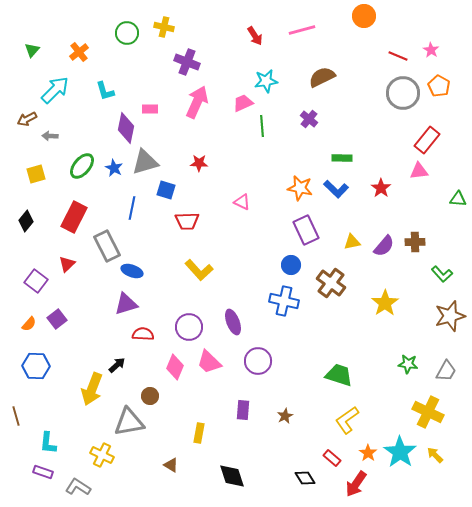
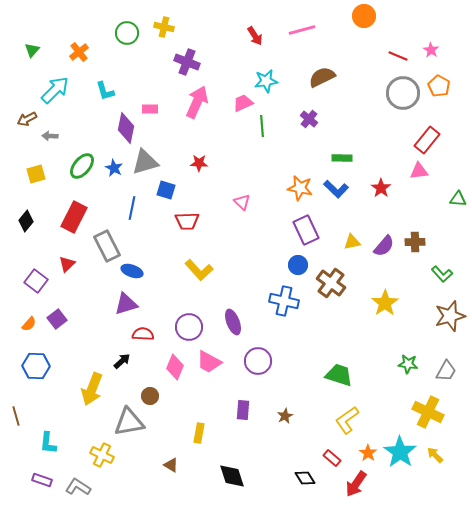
pink triangle at (242, 202): rotated 18 degrees clockwise
blue circle at (291, 265): moved 7 px right
pink trapezoid at (209, 362): rotated 16 degrees counterclockwise
black arrow at (117, 365): moved 5 px right, 4 px up
purple rectangle at (43, 472): moved 1 px left, 8 px down
